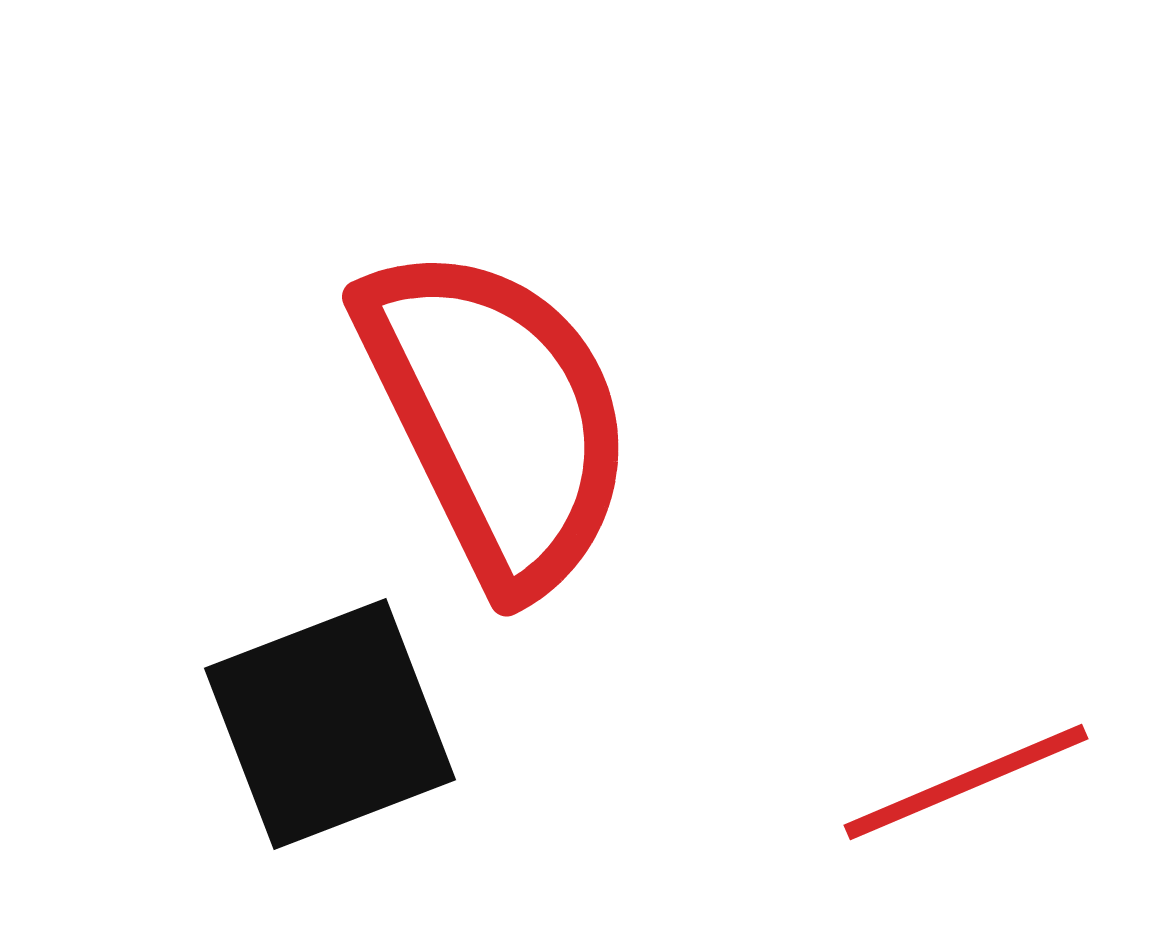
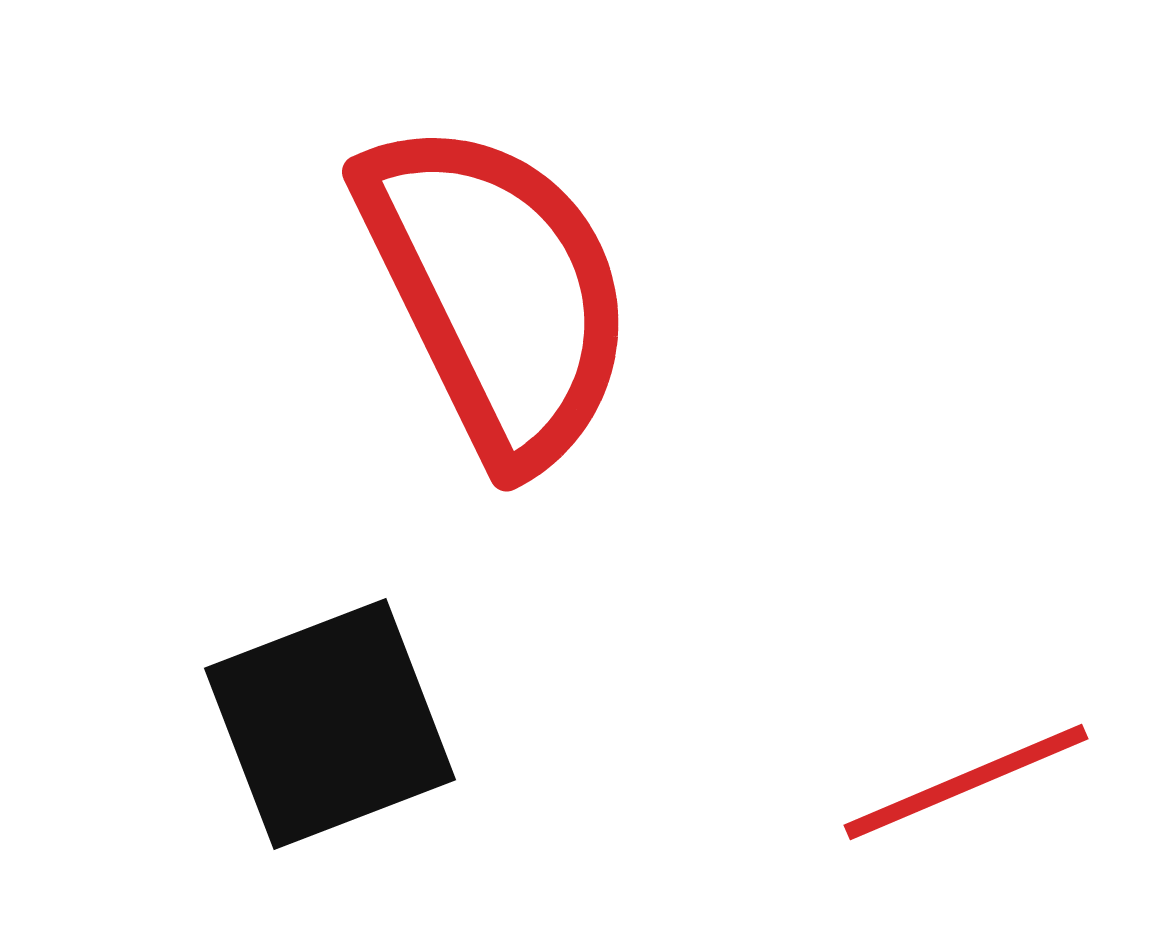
red semicircle: moved 125 px up
